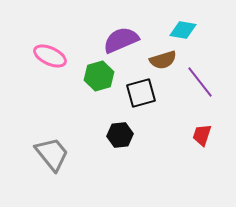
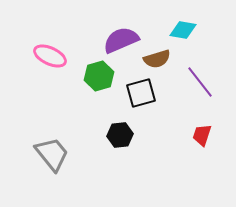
brown semicircle: moved 6 px left, 1 px up
